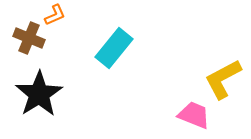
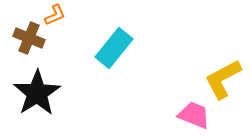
black star: moved 2 px left, 1 px up
